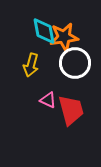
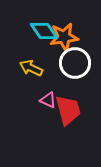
cyan diamond: rotated 24 degrees counterclockwise
yellow arrow: moved 3 px down; rotated 100 degrees clockwise
red trapezoid: moved 3 px left
